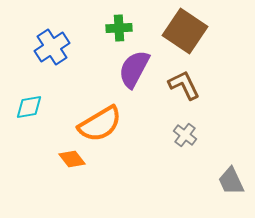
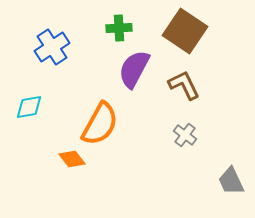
orange semicircle: rotated 30 degrees counterclockwise
